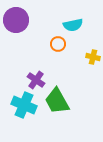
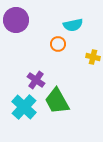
cyan cross: moved 2 px down; rotated 20 degrees clockwise
